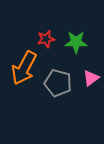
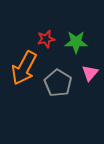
pink triangle: moved 1 px left, 5 px up; rotated 12 degrees counterclockwise
gray pentagon: rotated 16 degrees clockwise
